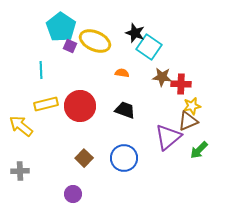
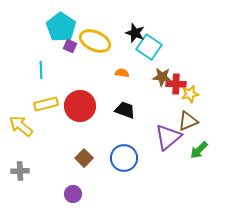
red cross: moved 5 px left
yellow star: moved 2 px left, 12 px up
